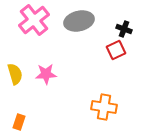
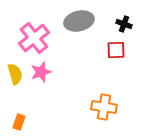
pink cross: moved 18 px down
black cross: moved 5 px up
red square: rotated 24 degrees clockwise
pink star: moved 5 px left, 2 px up; rotated 15 degrees counterclockwise
